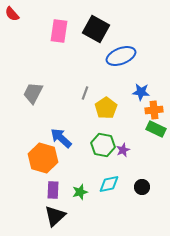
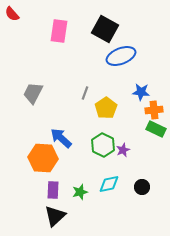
black square: moved 9 px right
green hexagon: rotated 15 degrees clockwise
orange hexagon: rotated 12 degrees counterclockwise
